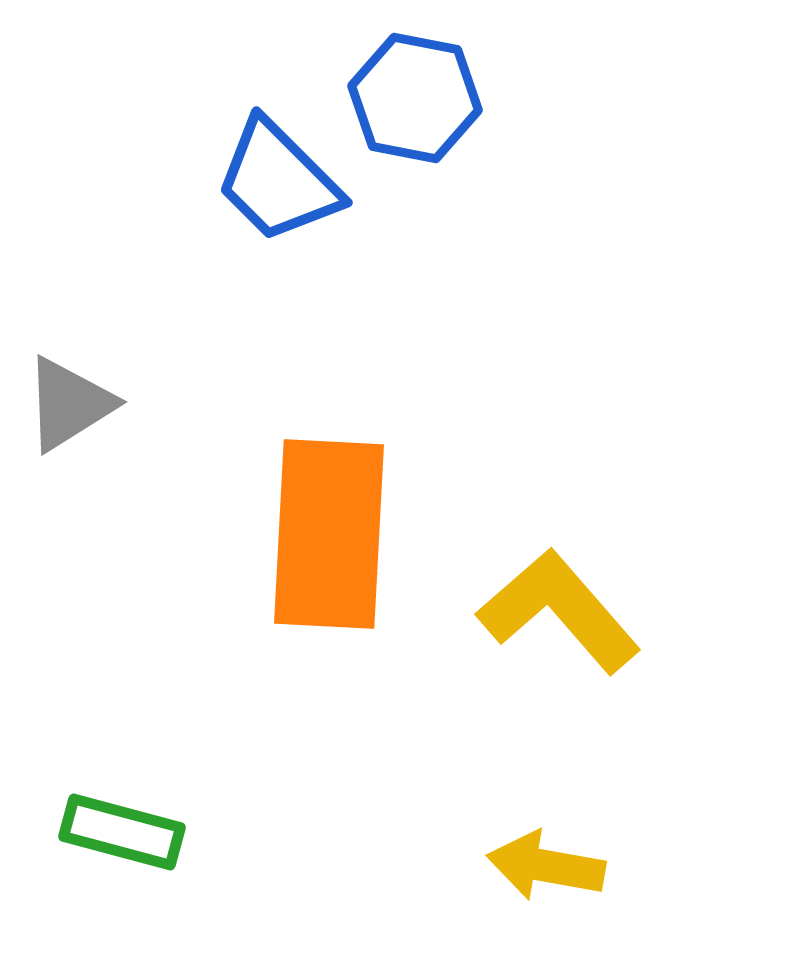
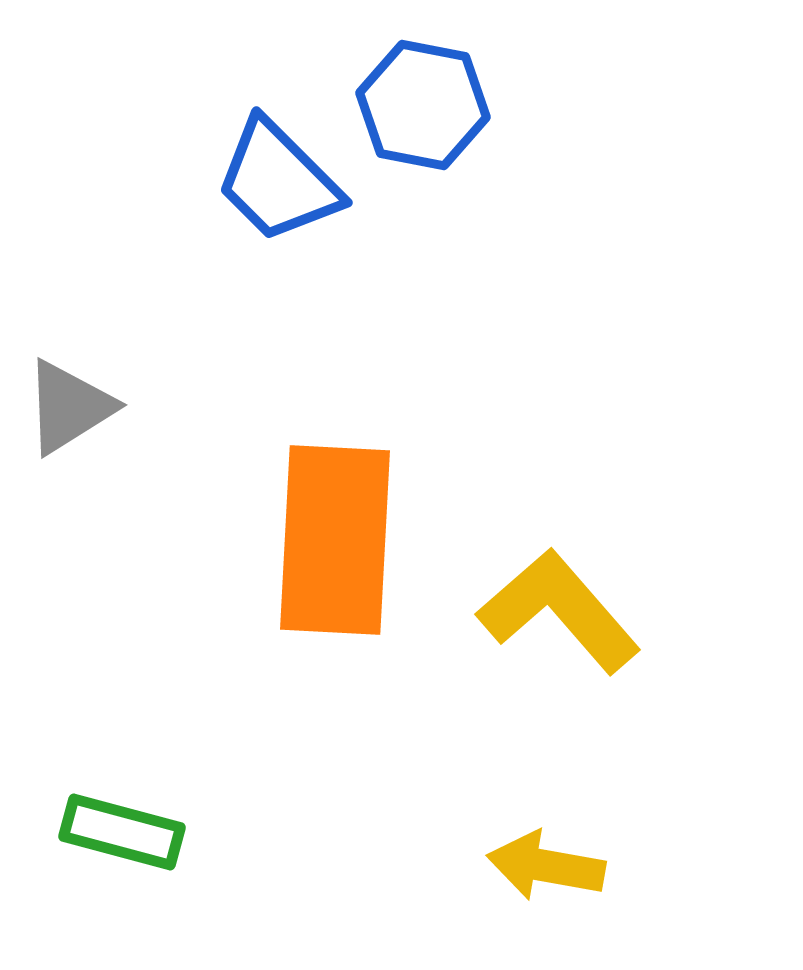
blue hexagon: moved 8 px right, 7 px down
gray triangle: moved 3 px down
orange rectangle: moved 6 px right, 6 px down
